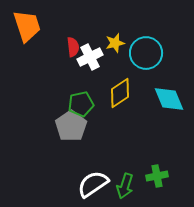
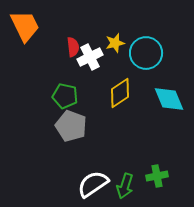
orange trapezoid: moved 2 px left; rotated 8 degrees counterclockwise
green pentagon: moved 16 px left, 8 px up; rotated 25 degrees clockwise
gray pentagon: rotated 16 degrees counterclockwise
